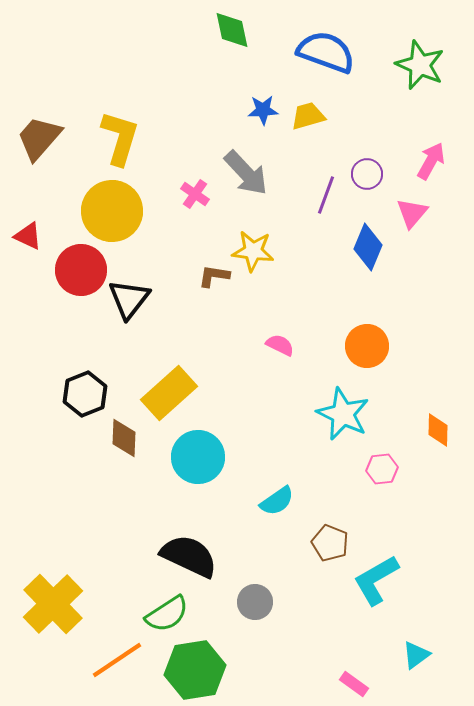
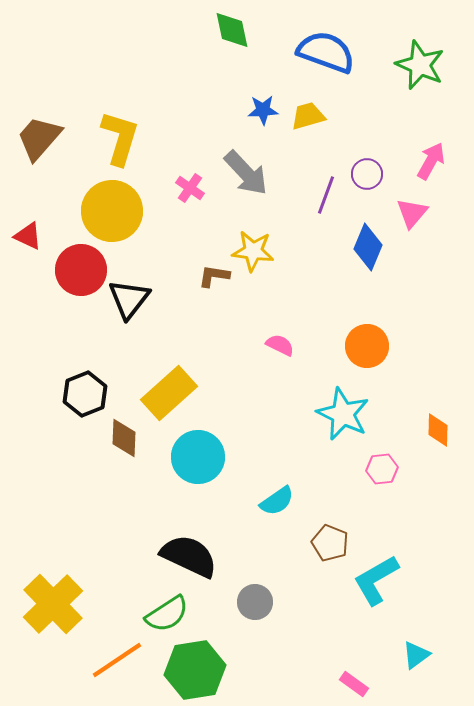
pink cross: moved 5 px left, 6 px up
